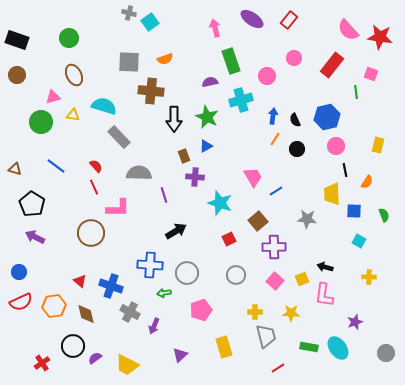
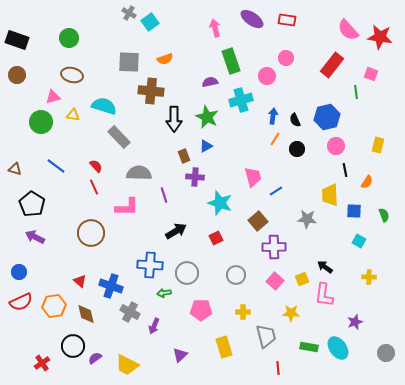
gray cross at (129, 13): rotated 16 degrees clockwise
red rectangle at (289, 20): moved 2 px left; rotated 60 degrees clockwise
pink circle at (294, 58): moved 8 px left
brown ellipse at (74, 75): moved 2 px left; rotated 50 degrees counterclockwise
pink trapezoid at (253, 177): rotated 15 degrees clockwise
yellow trapezoid at (332, 194): moved 2 px left, 1 px down
pink L-shape at (118, 208): moved 9 px right, 1 px up
red square at (229, 239): moved 13 px left, 1 px up
black arrow at (325, 267): rotated 21 degrees clockwise
pink pentagon at (201, 310): rotated 20 degrees clockwise
yellow cross at (255, 312): moved 12 px left
red line at (278, 368): rotated 64 degrees counterclockwise
